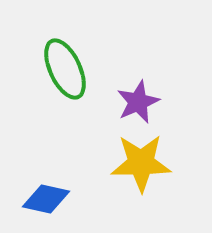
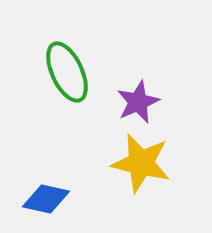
green ellipse: moved 2 px right, 3 px down
yellow star: rotated 14 degrees clockwise
